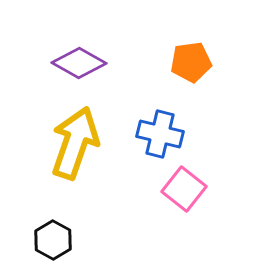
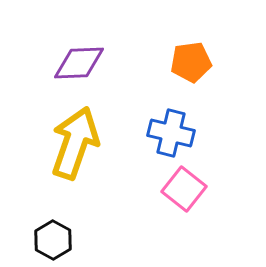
purple diamond: rotated 32 degrees counterclockwise
blue cross: moved 11 px right, 1 px up
